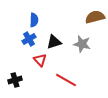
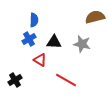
black triangle: rotated 21 degrees clockwise
red triangle: rotated 16 degrees counterclockwise
black cross: rotated 16 degrees counterclockwise
